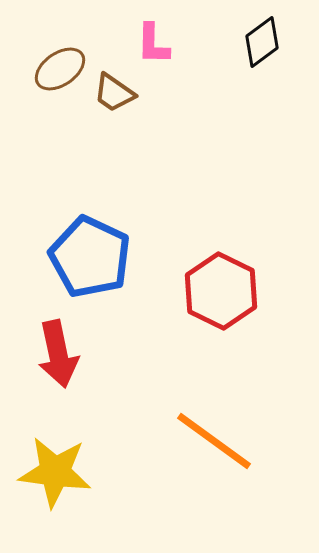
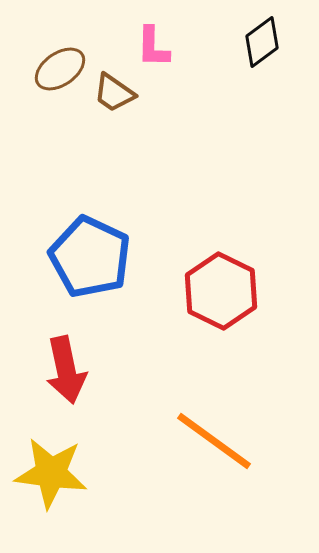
pink L-shape: moved 3 px down
red arrow: moved 8 px right, 16 px down
yellow star: moved 4 px left, 1 px down
